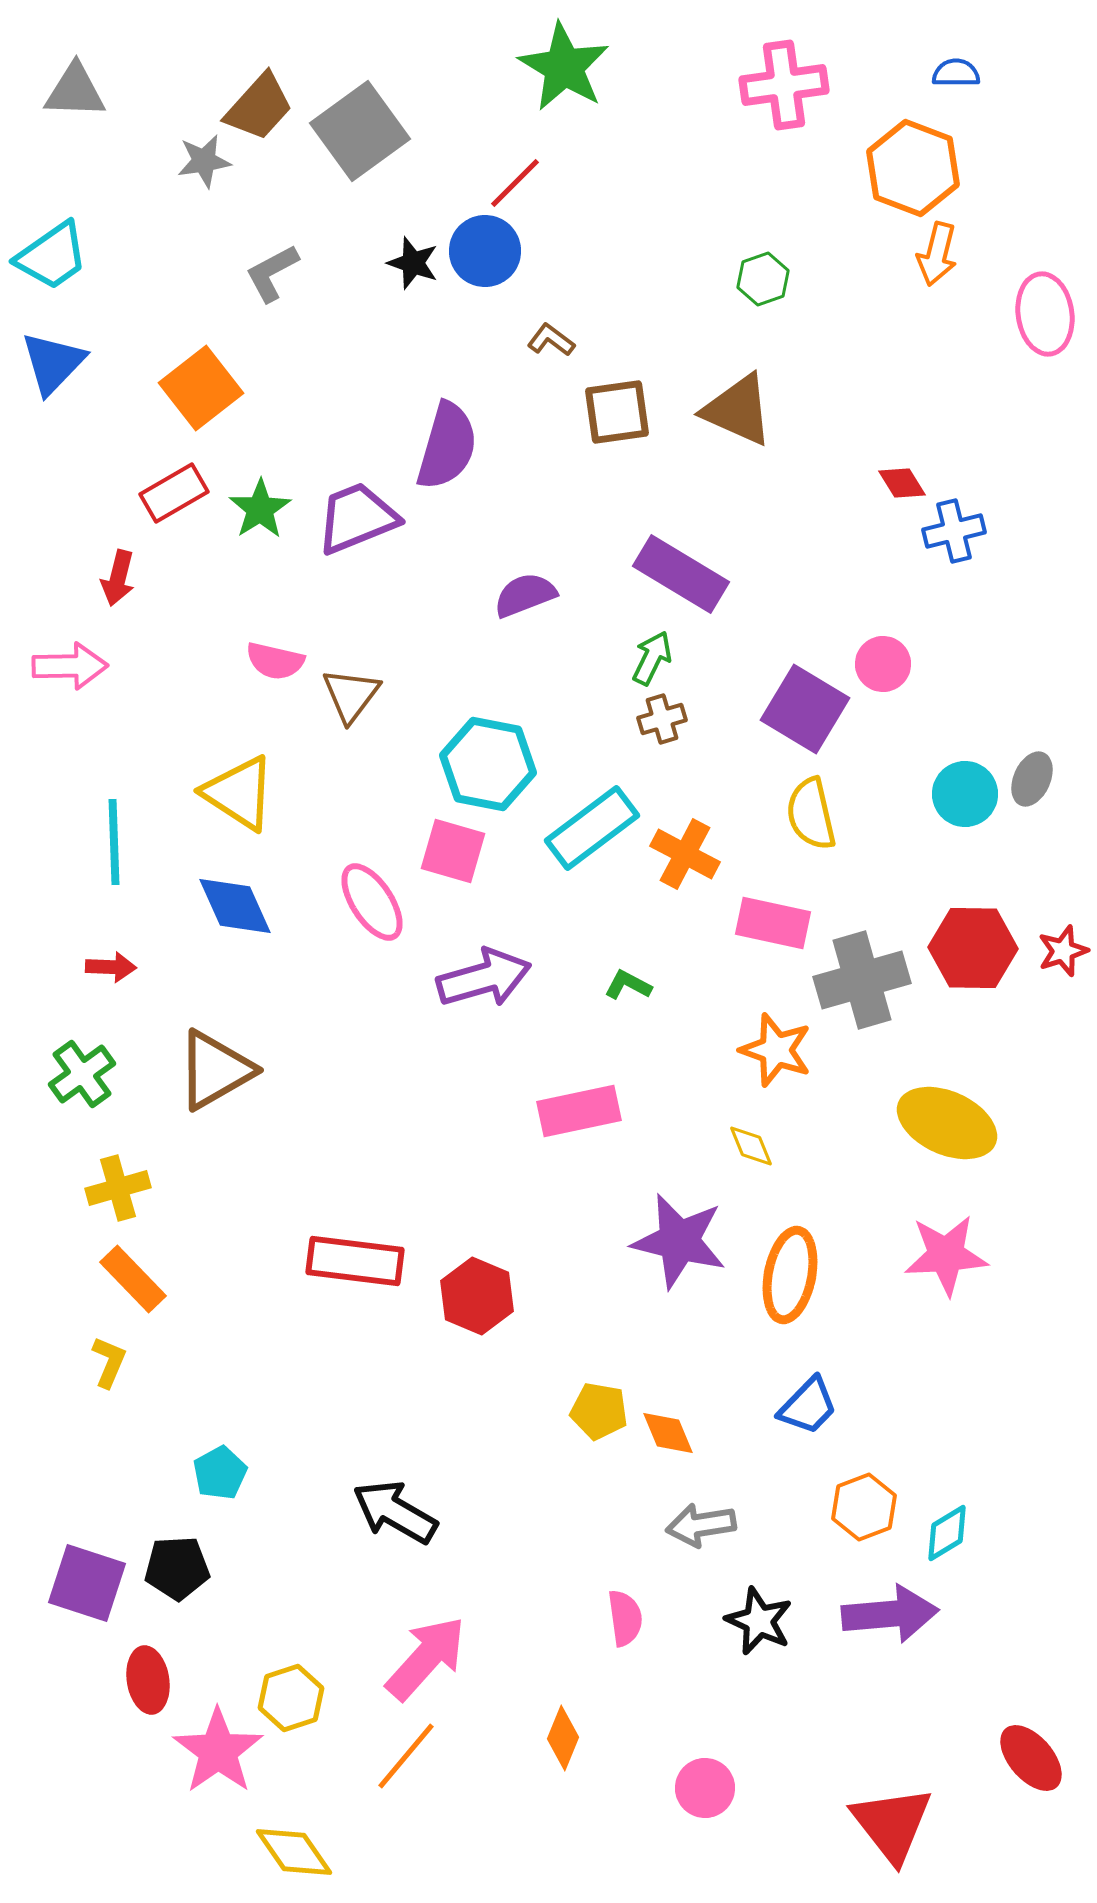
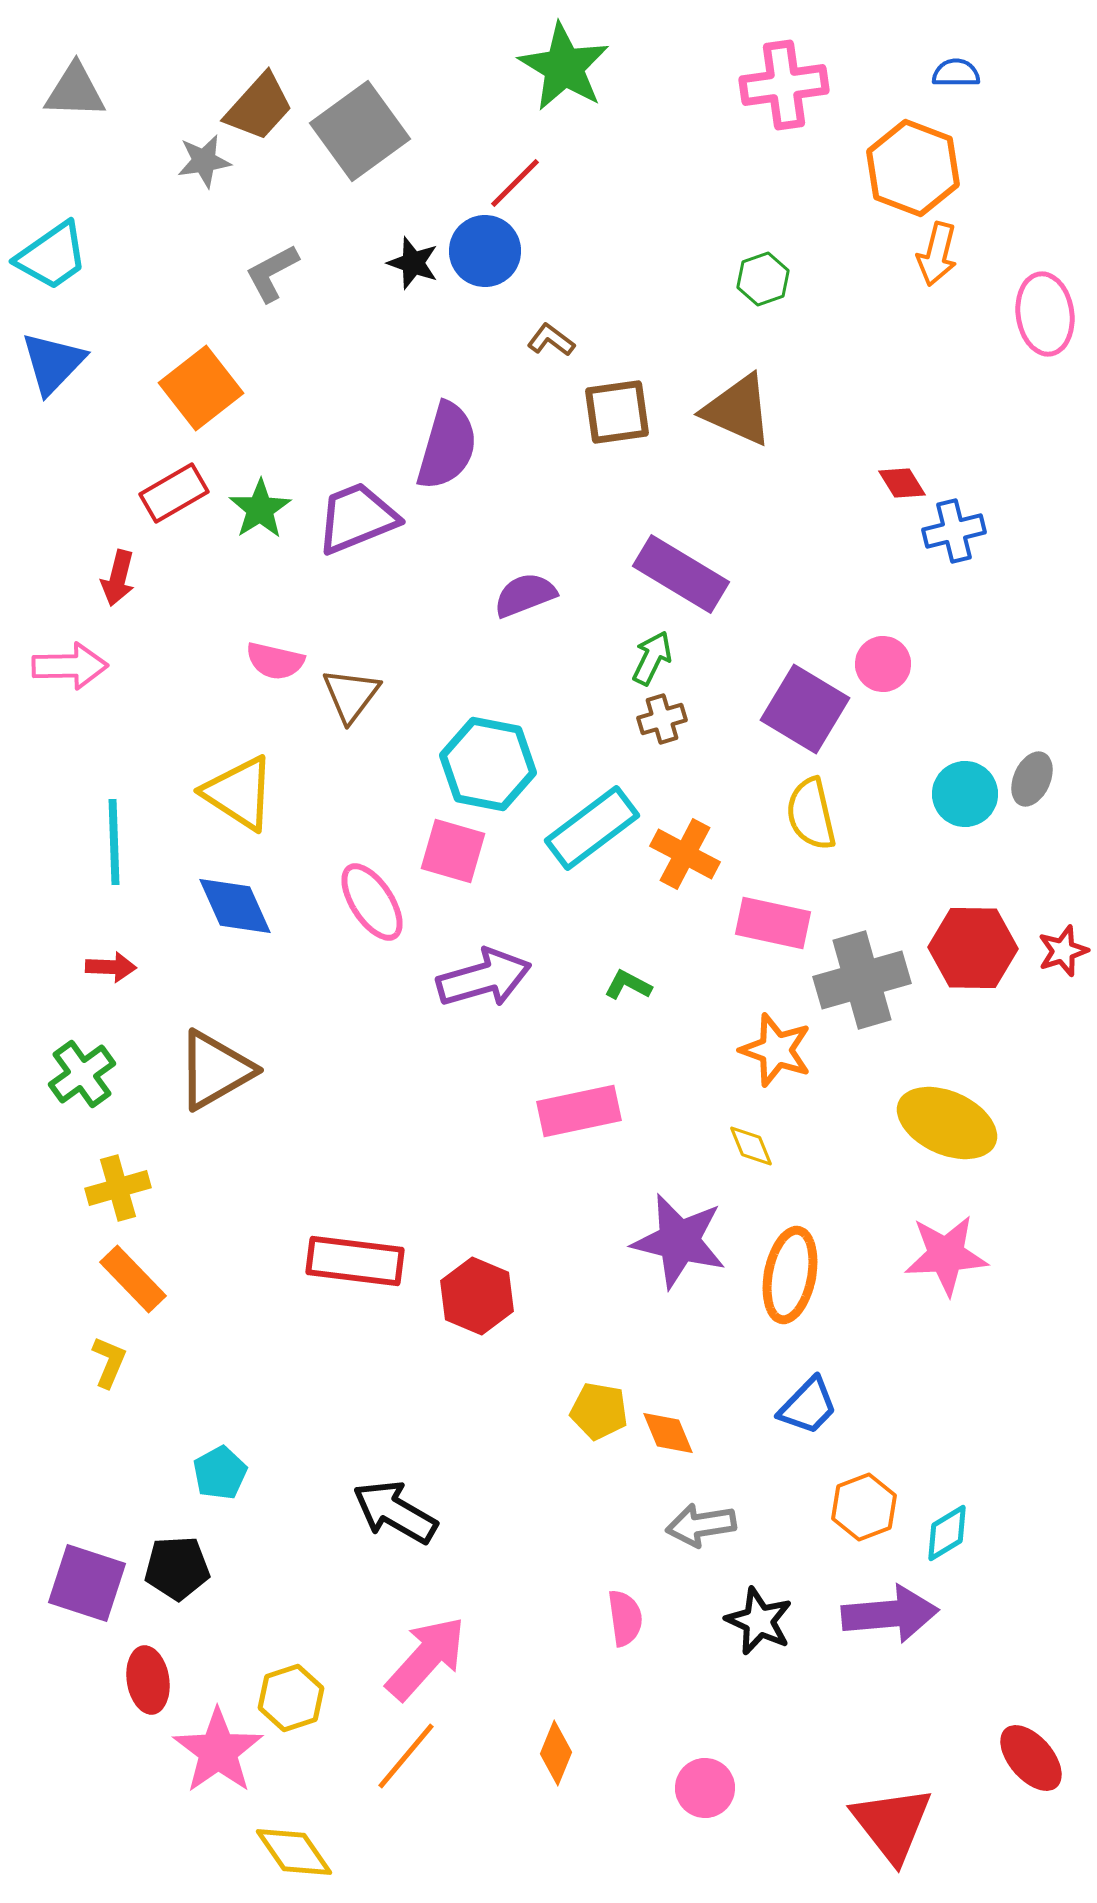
orange diamond at (563, 1738): moved 7 px left, 15 px down
